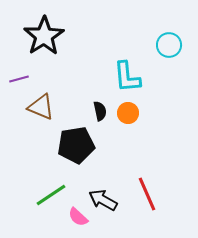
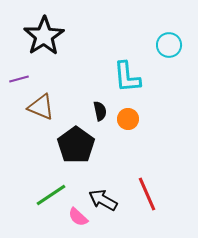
orange circle: moved 6 px down
black pentagon: rotated 27 degrees counterclockwise
